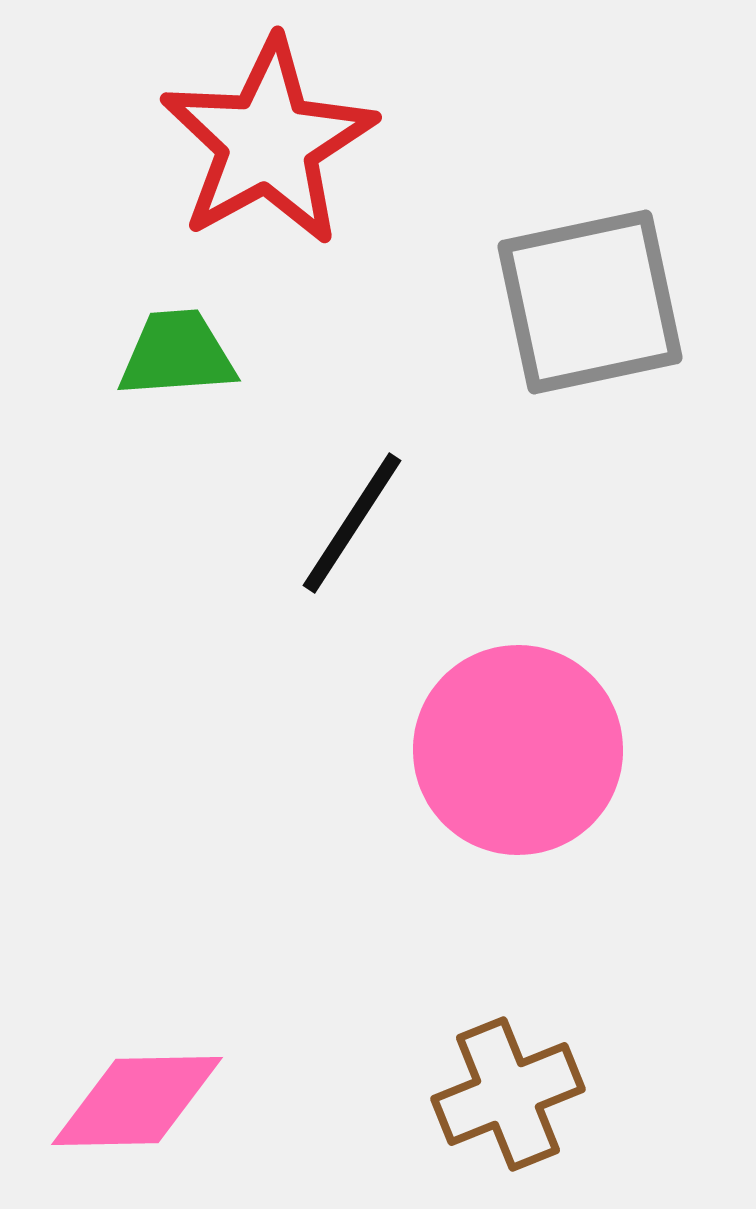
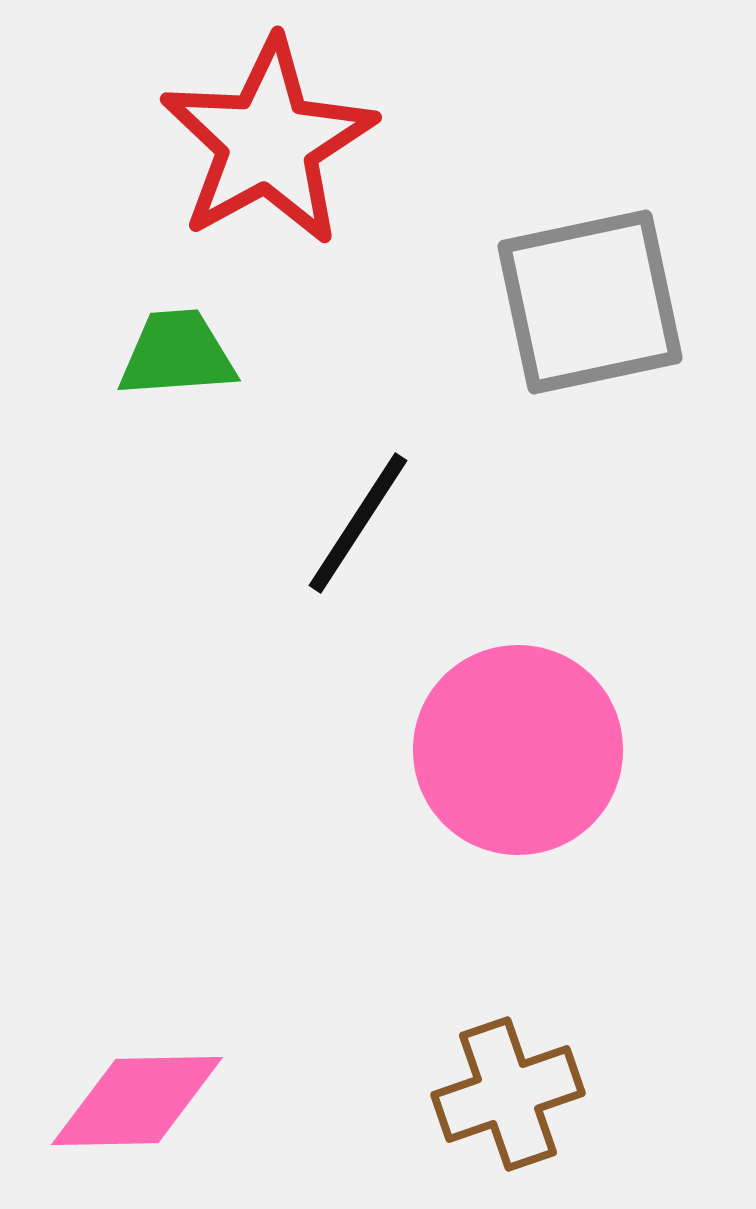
black line: moved 6 px right
brown cross: rotated 3 degrees clockwise
